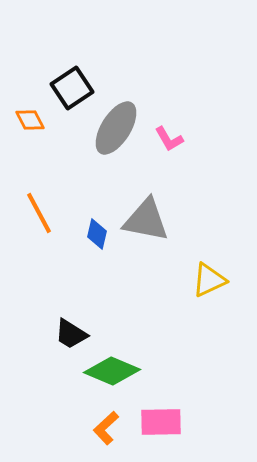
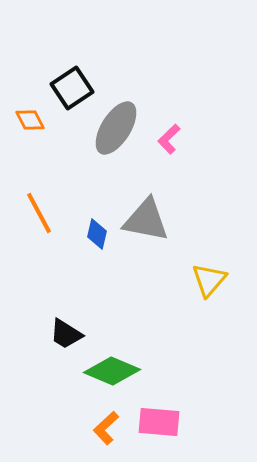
pink L-shape: rotated 76 degrees clockwise
yellow triangle: rotated 24 degrees counterclockwise
black trapezoid: moved 5 px left
pink rectangle: moved 2 px left; rotated 6 degrees clockwise
